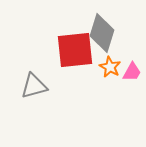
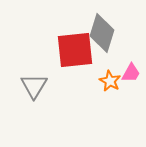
orange star: moved 14 px down
pink trapezoid: moved 1 px left, 1 px down
gray triangle: rotated 44 degrees counterclockwise
